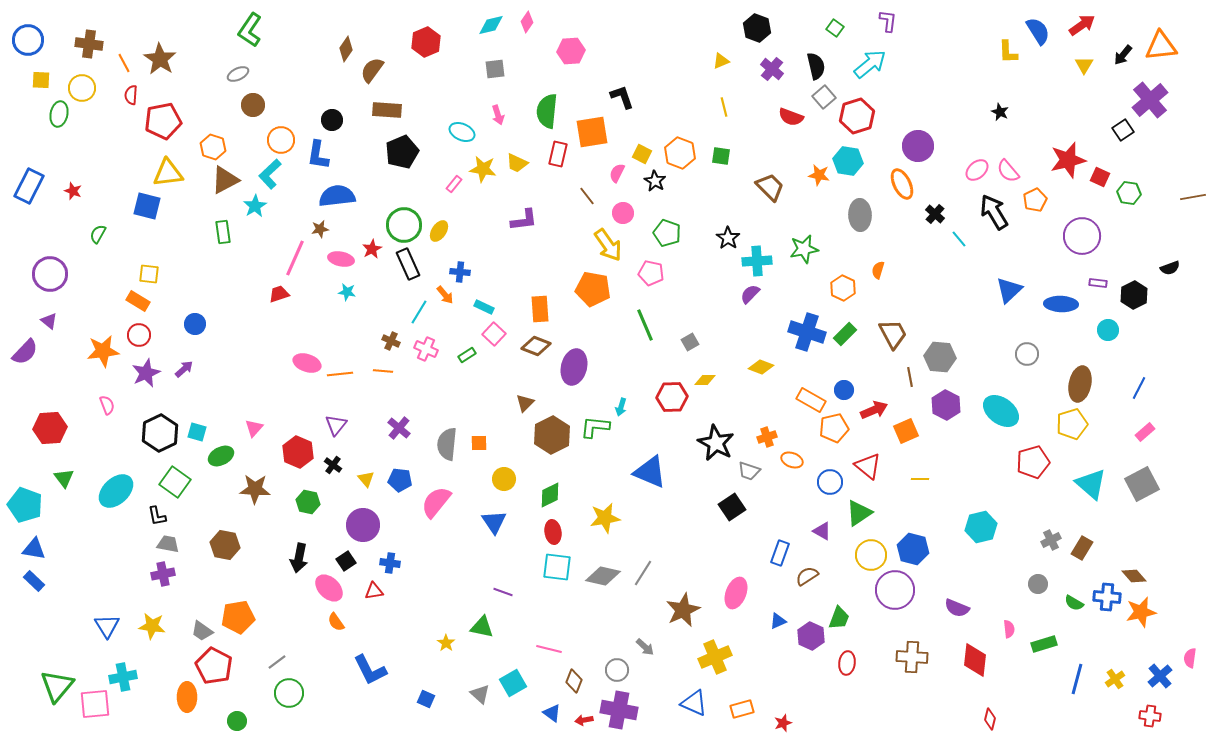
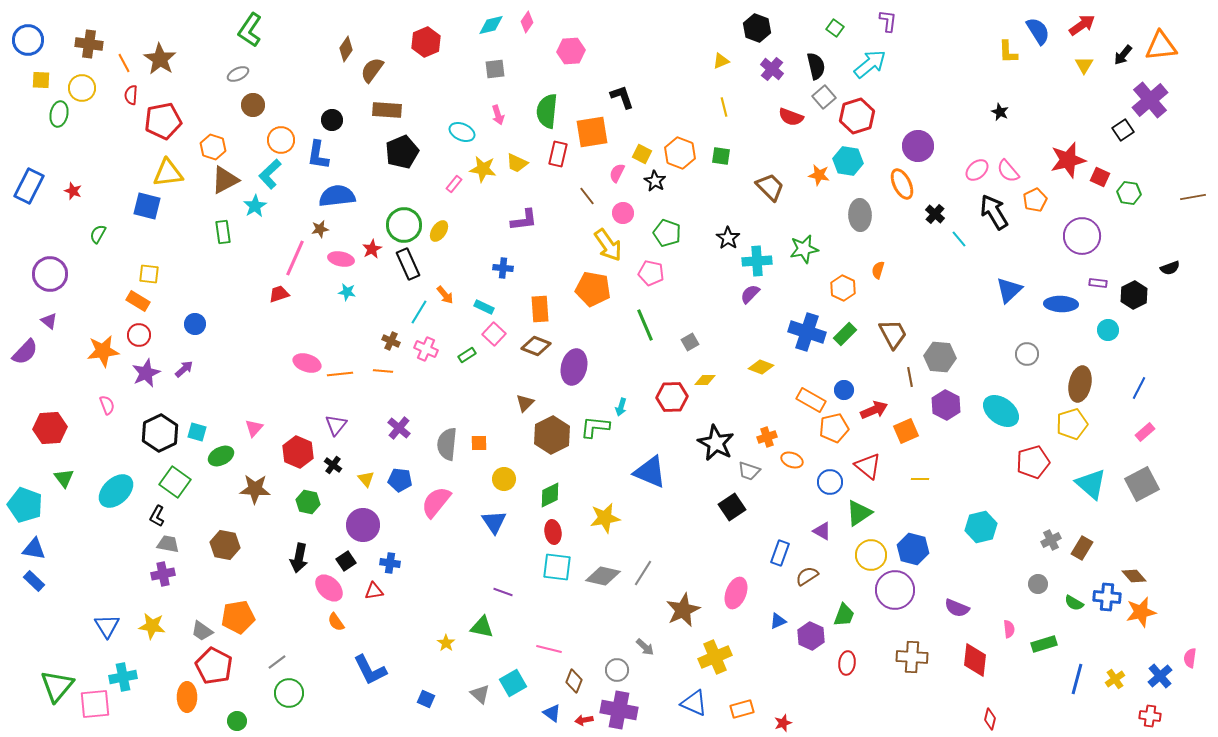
blue cross at (460, 272): moved 43 px right, 4 px up
black L-shape at (157, 516): rotated 40 degrees clockwise
green trapezoid at (839, 618): moved 5 px right, 3 px up
